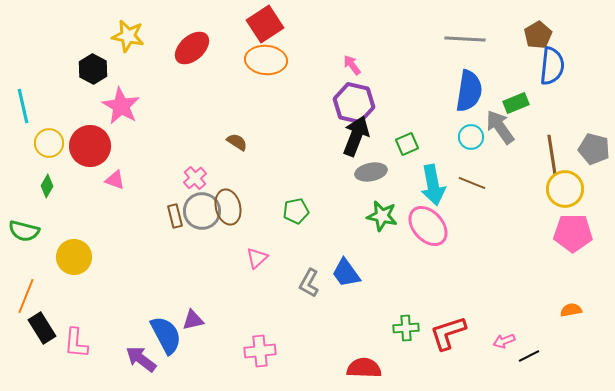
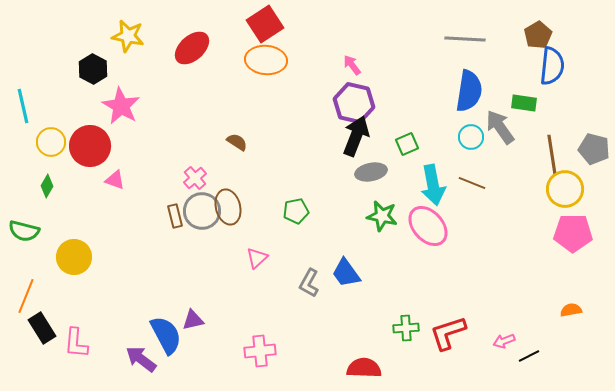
green rectangle at (516, 103): moved 8 px right; rotated 30 degrees clockwise
yellow circle at (49, 143): moved 2 px right, 1 px up
